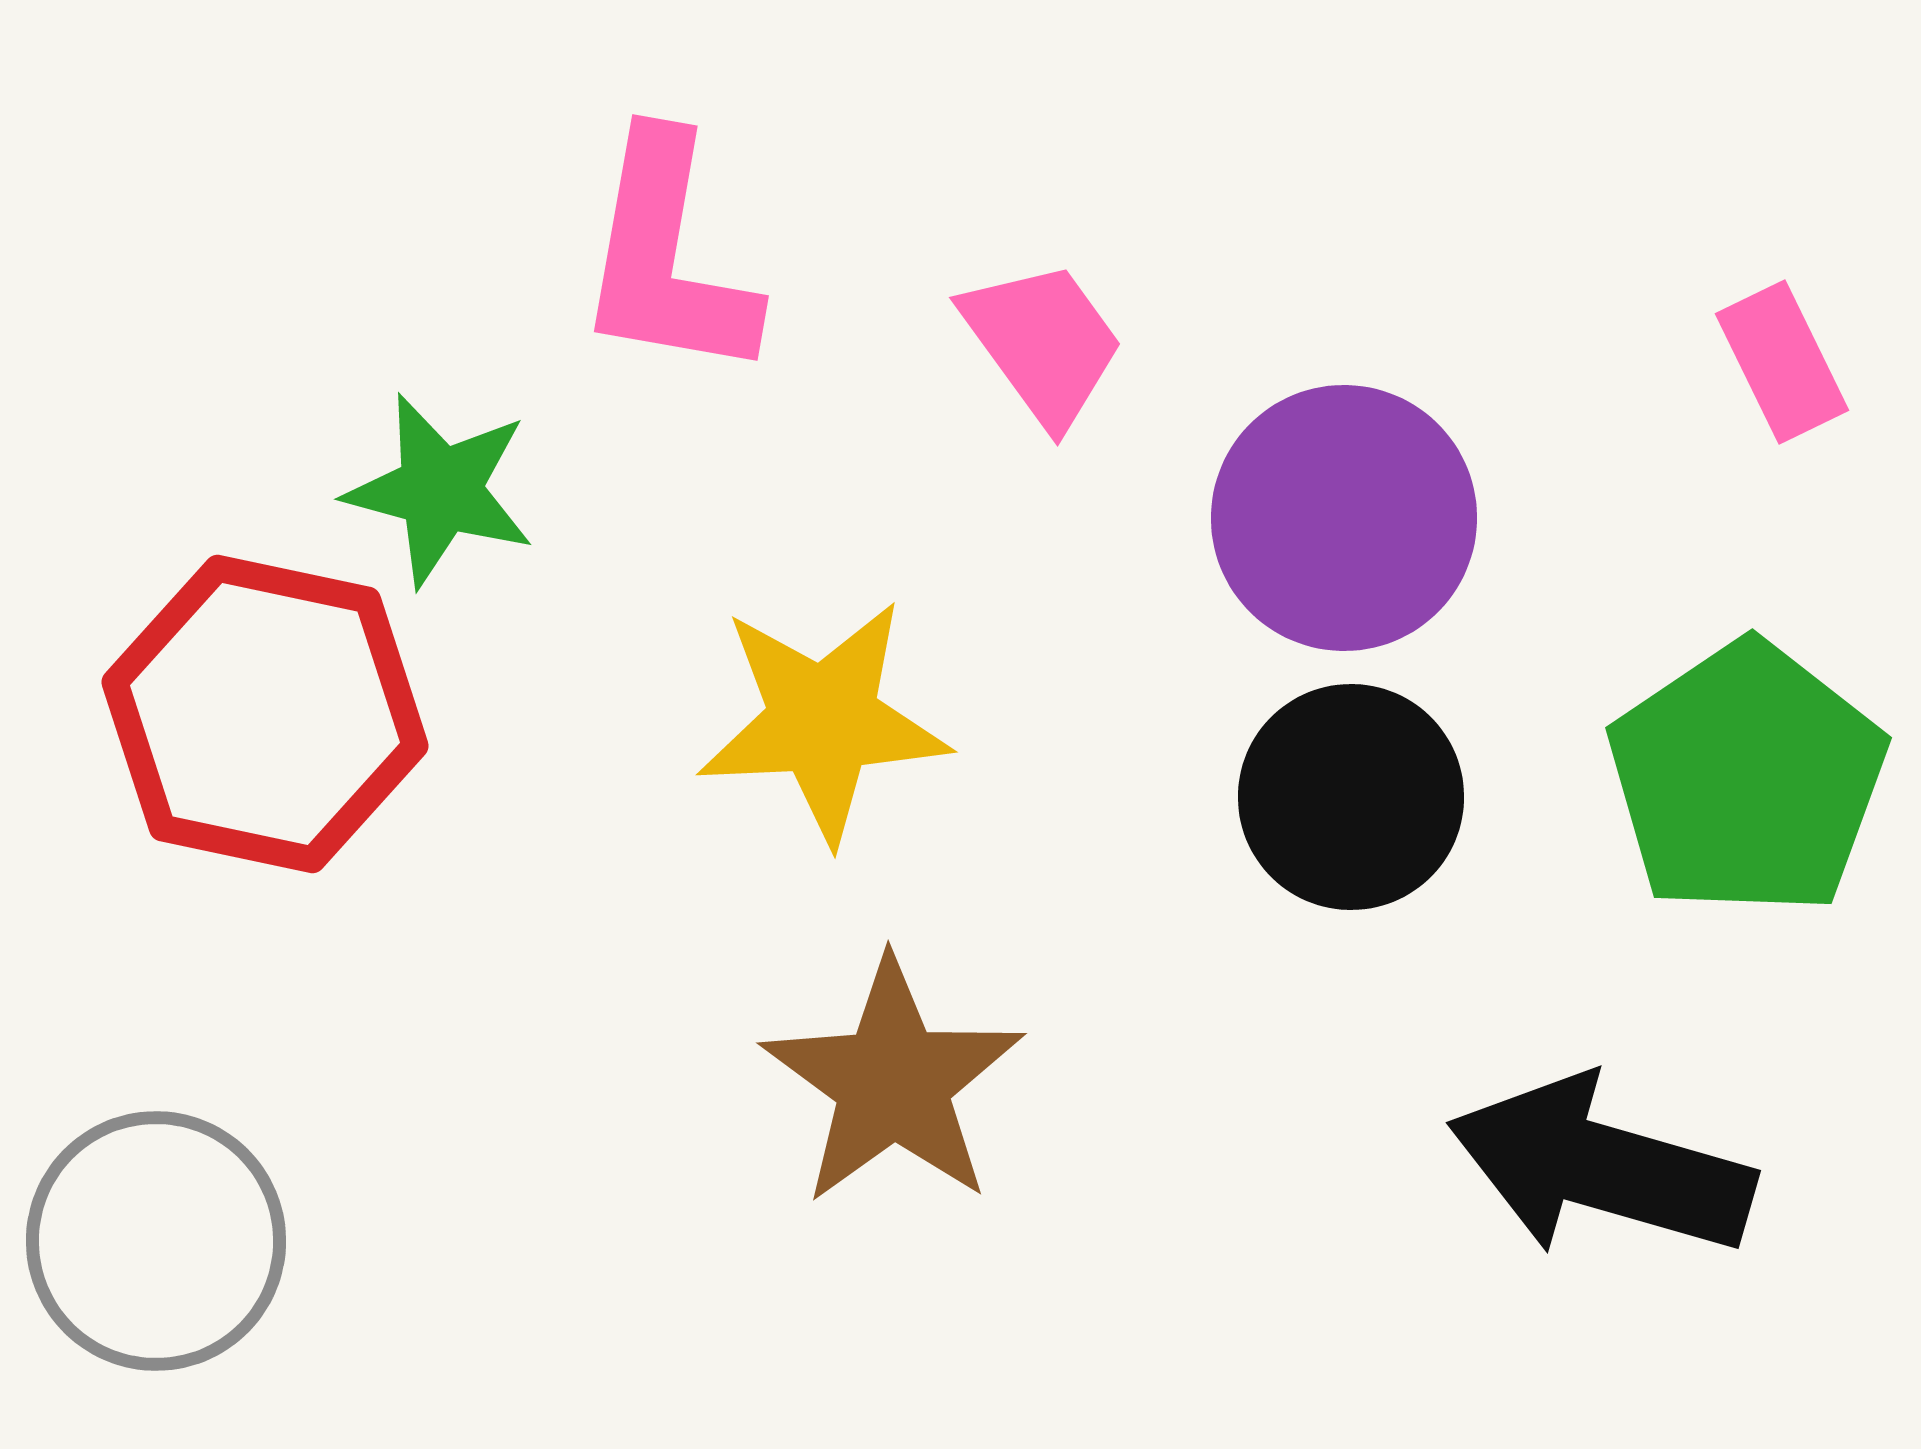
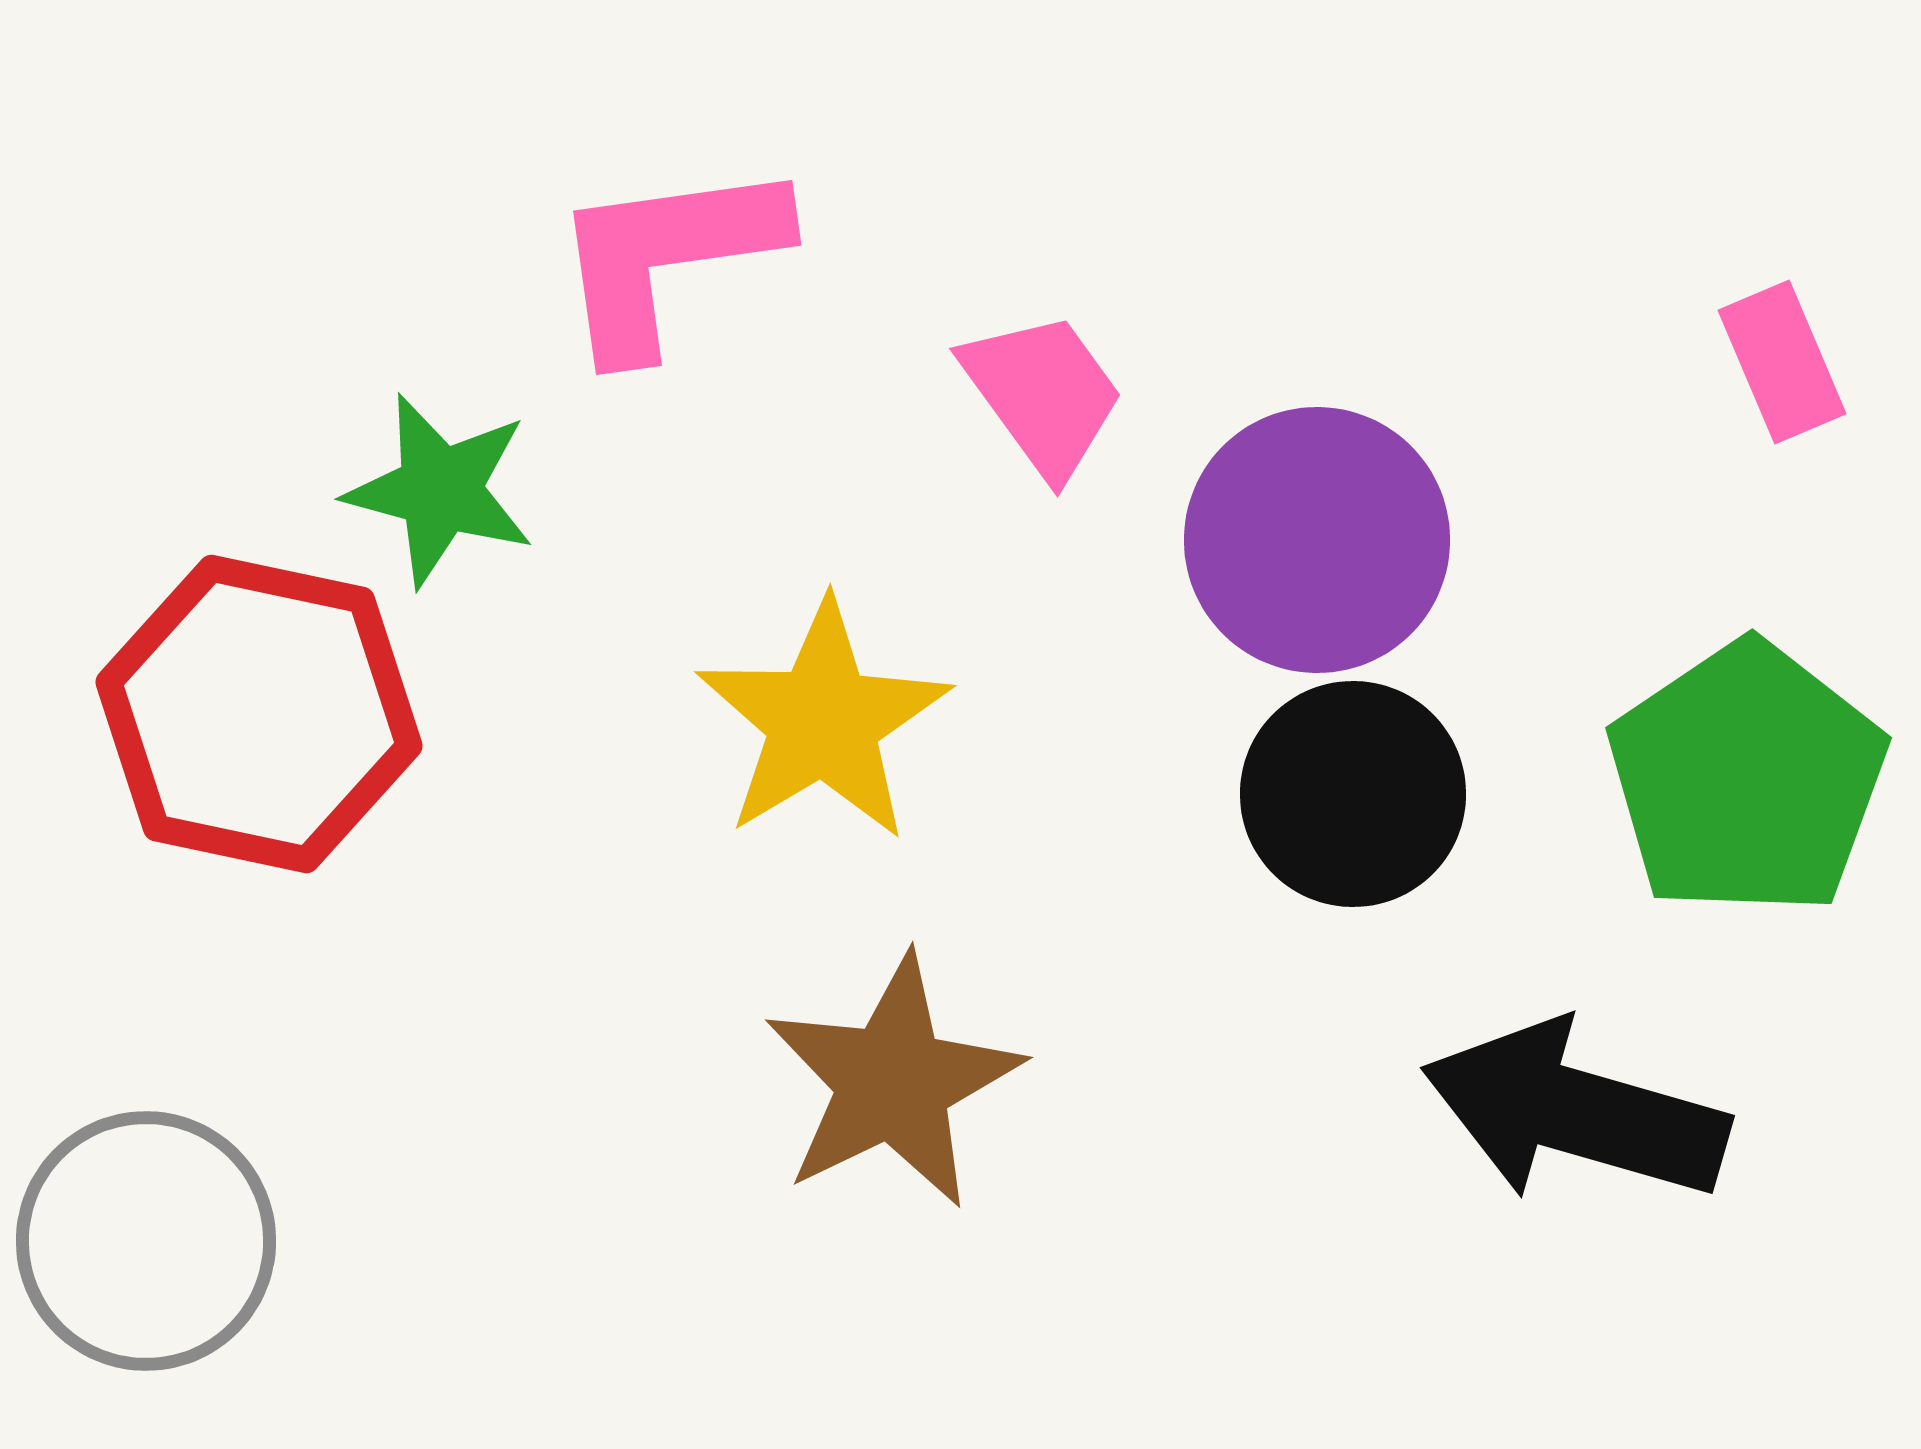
pink L-shape: rotated 72 degrees clockwise
pink trapezoid: moved 51 px down
pink rectangle: rotated 3 degrees clockwise
purple circle: moved 27 px left, 22 px down
red hexagon: moved 6 px left
yellow star: rotated 28 degrees counterclockwise
black circle: moved 2 px right, 3 px up
brown star: rotated 10 degrees clockwise
black arrow: moved 26 px left, 55 px up
gray circle: moved 10 px left
